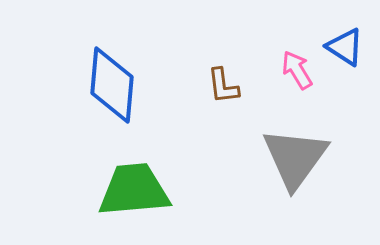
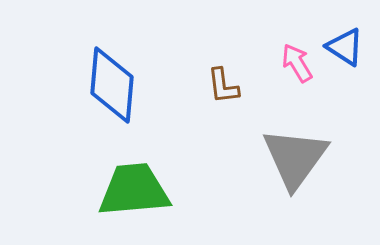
pink arrow: moved 7 px up
